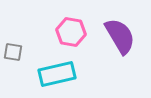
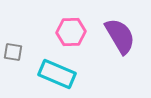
pink hexagon: rotated 12 degrees counterclockwise
cyan rectangle: rotated 36 degrees clockwise
